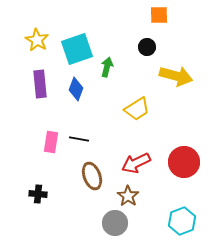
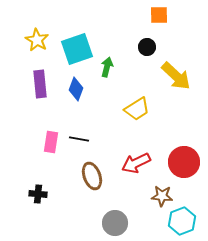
yellow arrow: rotated 28 degrees clockwise
brown star: moved 34 px right; rotated 30 degrees counterclockwise
